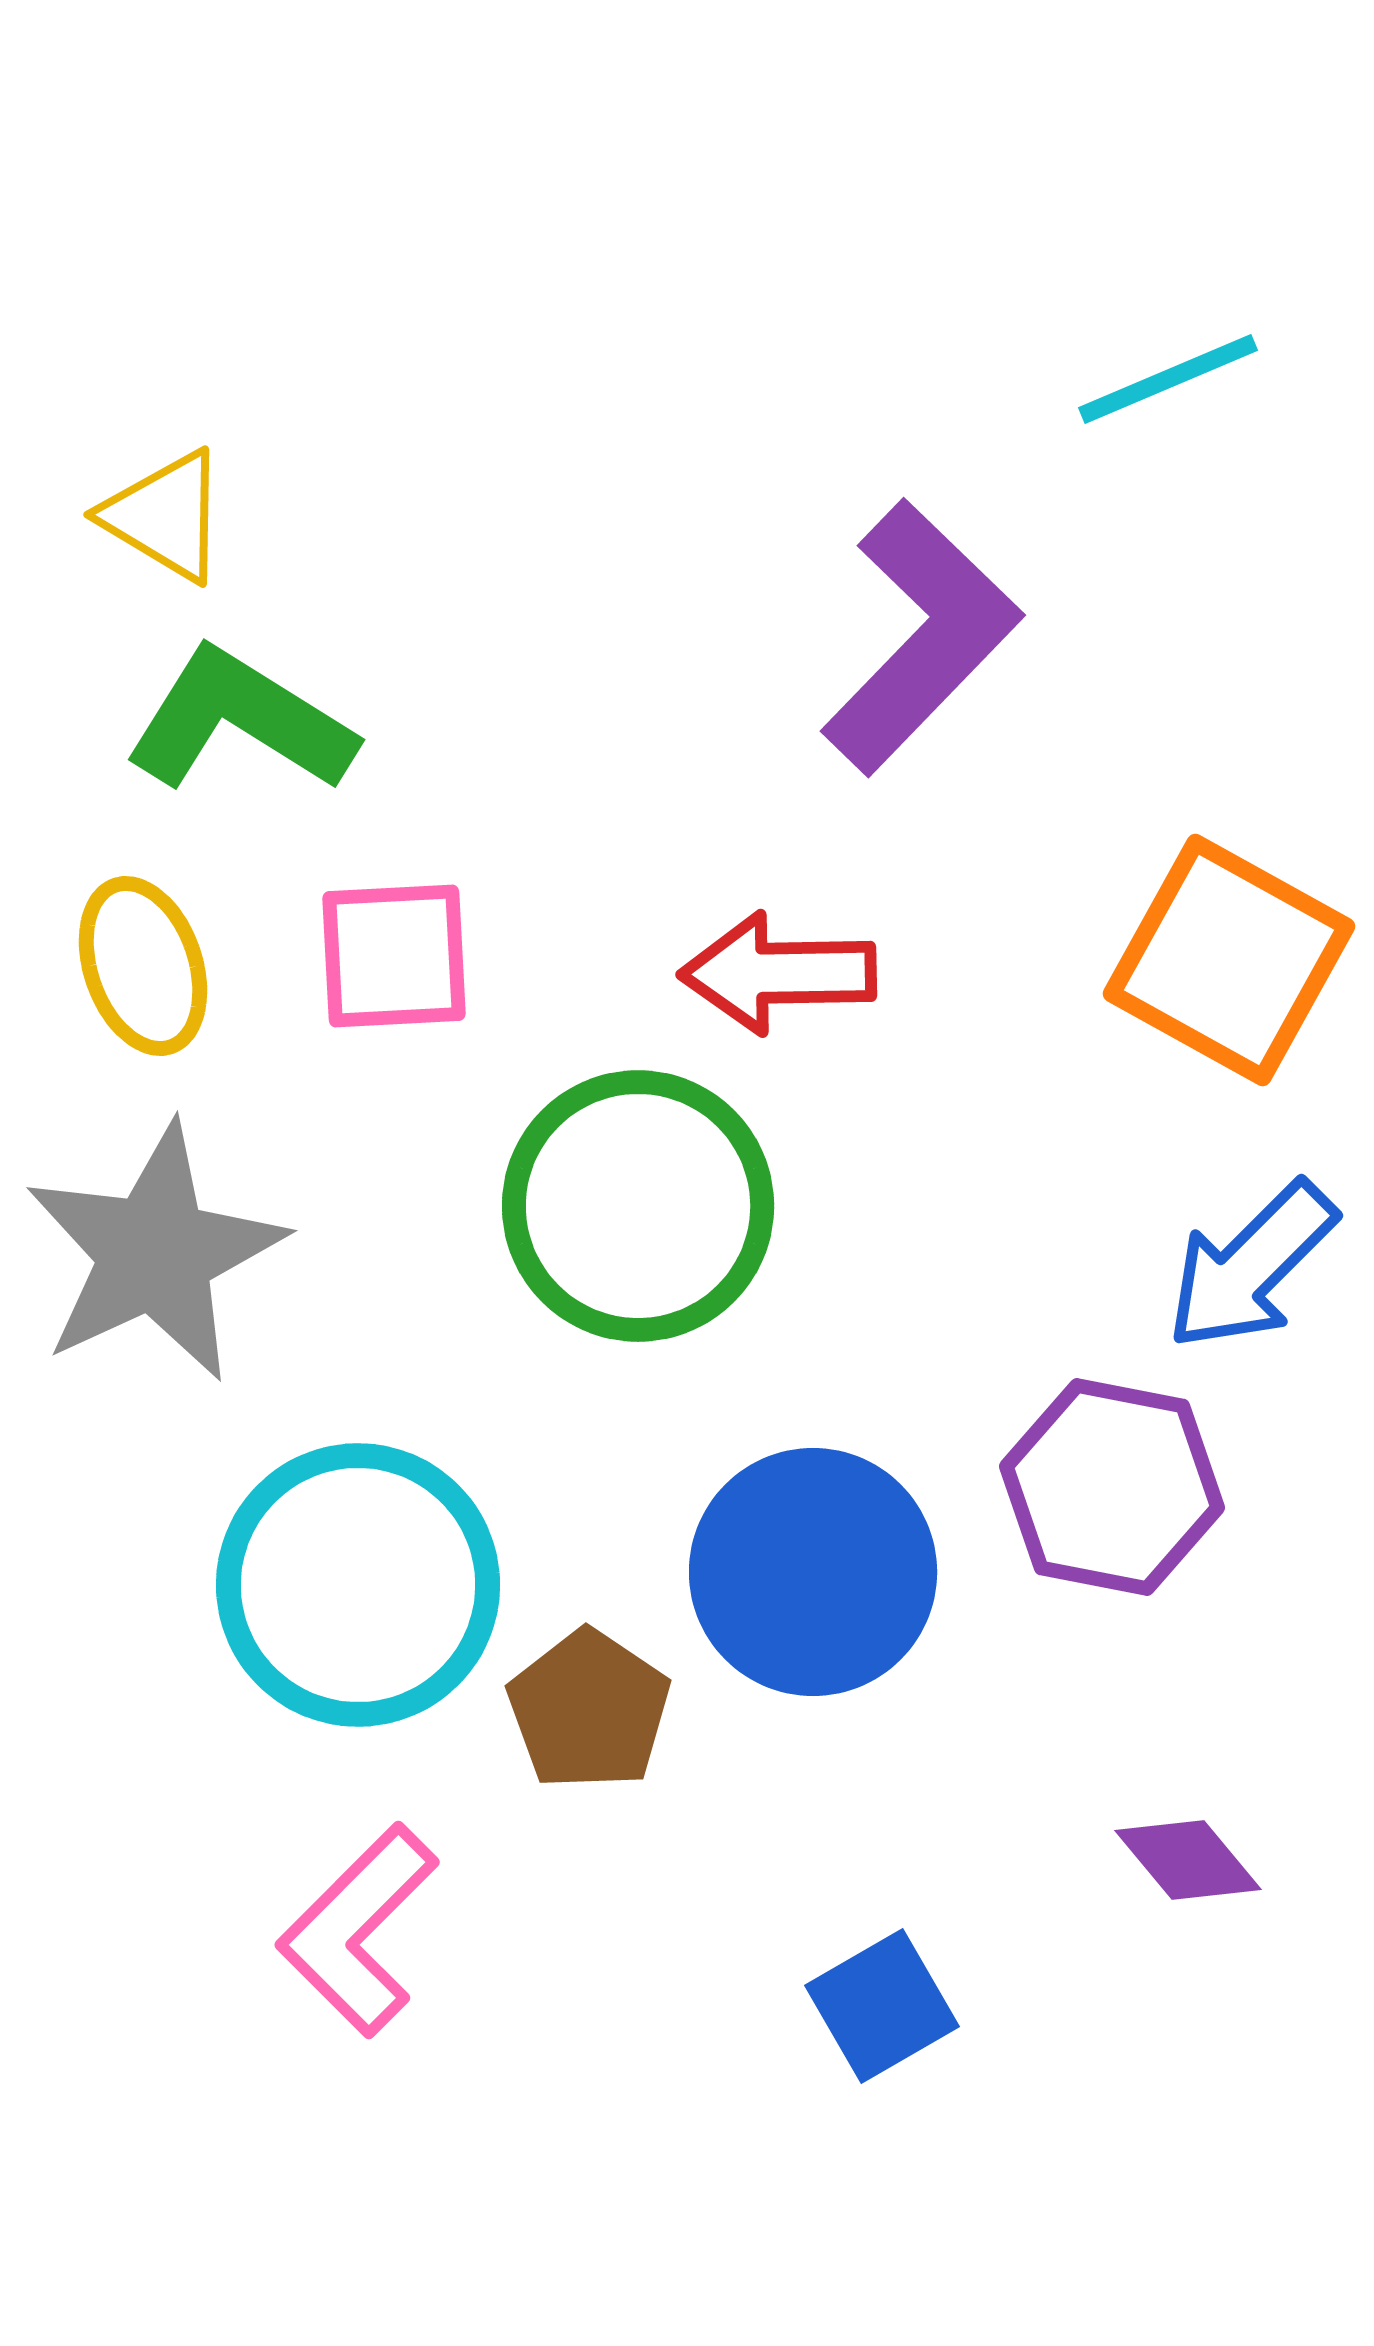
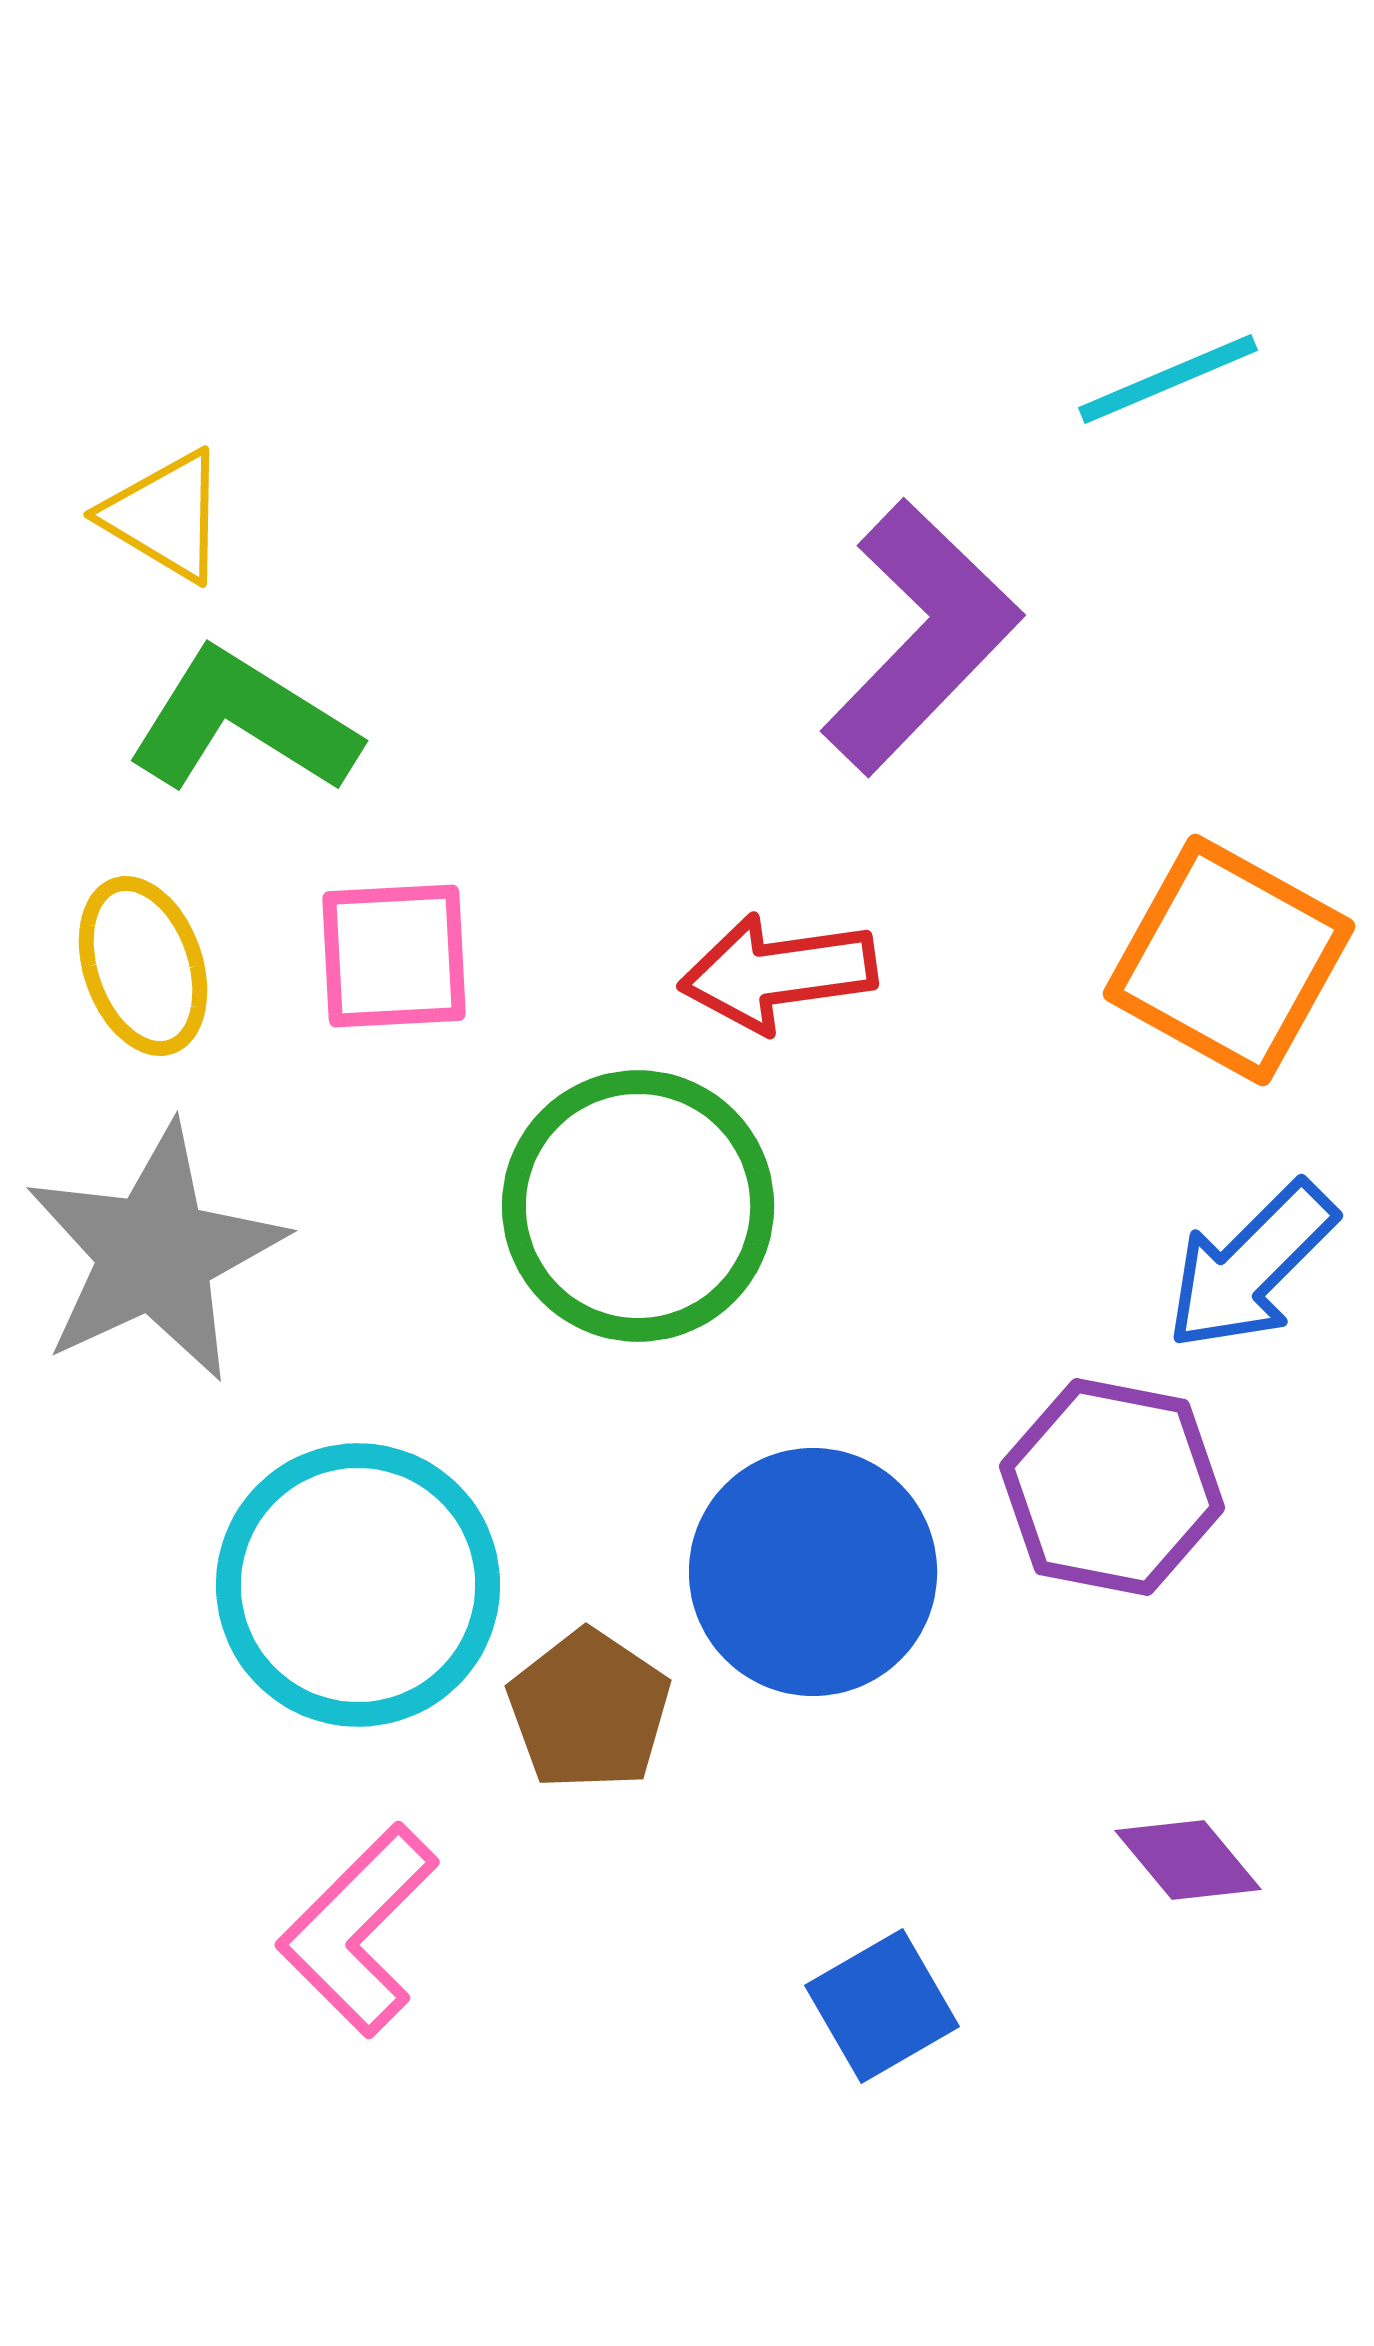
green L-shape: moved 3 px right, 1 px down
red arrow: rotated 7 degrees counterclockwise
